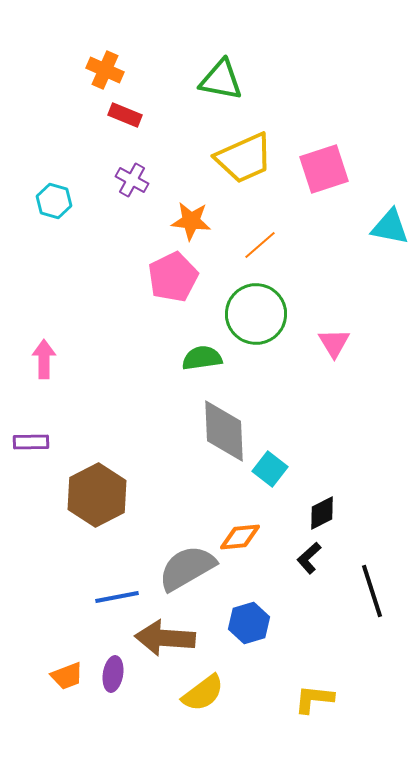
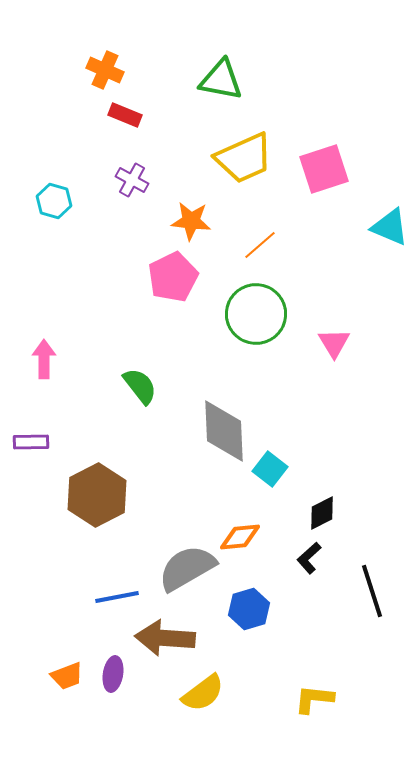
cyan triangle: rotated 12 degrees clockwise
green semicircle: moved 62 px left, 28 px down; rotated 60 degrees clockwise
blue hexagon: moved 14 px up
